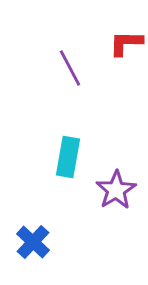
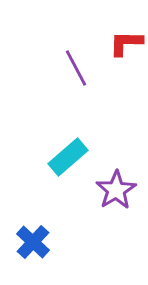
purple line: moved 6 px right
cyan rectangle: rotated 39 degrees clockwise
